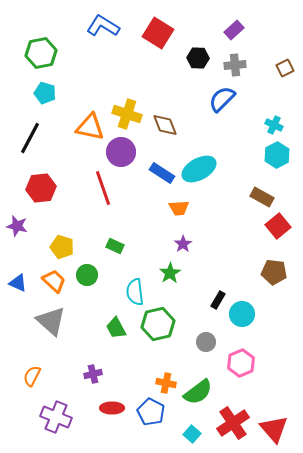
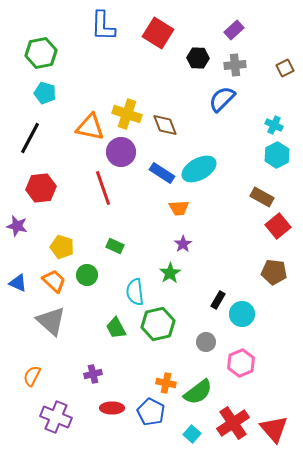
blue L-shape at (103, 26): rotated 120 degrees counterclockwise
